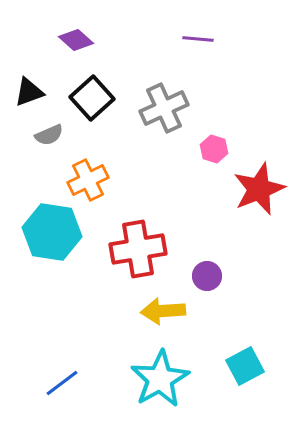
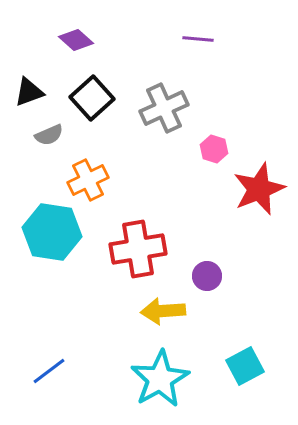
blue line: moved 13 px left, 12 px up
